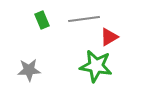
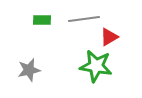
green rectangle: rotated 66 degrees counterclockwise
gray star: rotated 10 degrees counterclockwise
